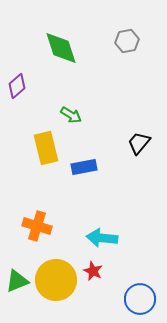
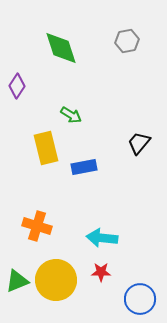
purple diamond: rotated 15 degrees counterclockwise
red star: moved 8 px right, 1 px down; rotated 24 degrees counterclockwise
